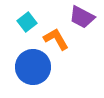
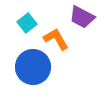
cyan square: moved 1 px down
